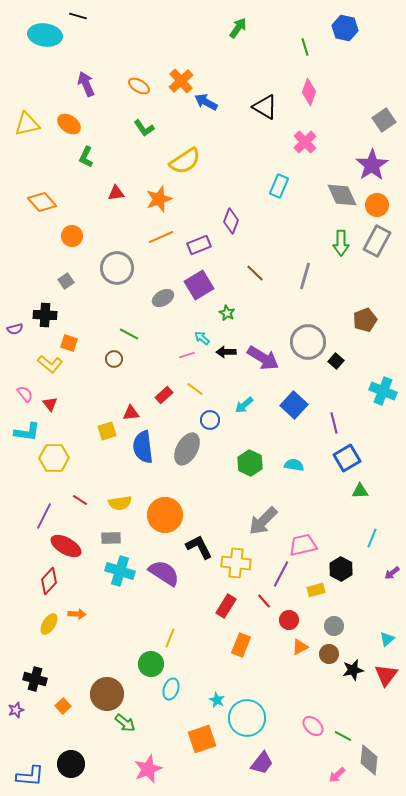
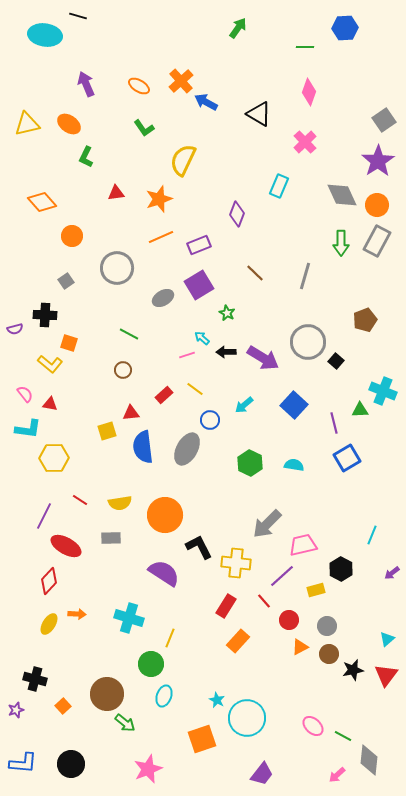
blue hexagon at (345, 28): rotated 15 degrees counterclockwise
green line at (305, 47): rotated 72 degrees counterclockwise
black triangle at (265, 107): moved 6 px left, 7 px down
yellow semicircle at (185, 161): moved 2 px left, 1 px up; rotated 148 degrees clockwise
purple star at (372, 165): moved 6 px right, 4 px up
purple diamond at (231, 221): moved 6 px right, 7 px up
brown circle at (114, 359): moved 9 px right, 11 px down
red triangle at (50, 404): rotated 42 degrees counterclockwise
cyan L-shape at (27, 432): moved 1 px right, 3 px up
green triangle at (360, 491): moved 81 px up
gray arrow at (263, 521): moved 4 px right, 3 px down
cyan line at (372, 538): moved 3 px up
cyan cross at (120, 571): moved 9 px right, 47 px down
purple line at (281, 574): moved 1 px right, 2 px down; rotated 20 degrees clockwise
gray circle at (334, 626): moved 7 px left
orange rectangle at (241, 645): moved 3 px left, 4 px up; rotated 20 degrees clockwise
cyan ellipse at (171, 689): moved 7 px left, 7 px down
purple trapezoid at (262, 763): moved 11 px down
blue L-shape at (30, 776): moved 7 px left, 13 px up
